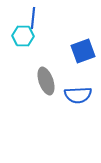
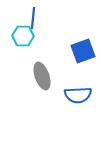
gray ellipse: moved 4 px left, 5 px up
